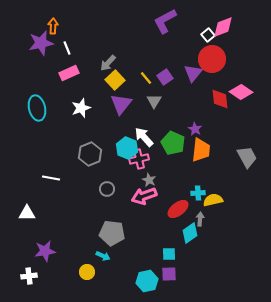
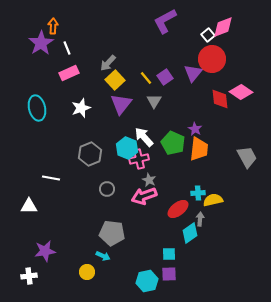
purple star at (41, 43): rotated 20 degrees counterclockwise
orange trapezoid at (201, 150): moved 2 px left, 1 px up
white triangle at (27, 213): moved 2 px right, 7 px up
